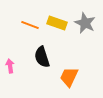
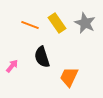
yellow rectangle: rotated 36 degrees clockwise
pink arrow: moved 2 px right; rotated 48 degrees clockwise
